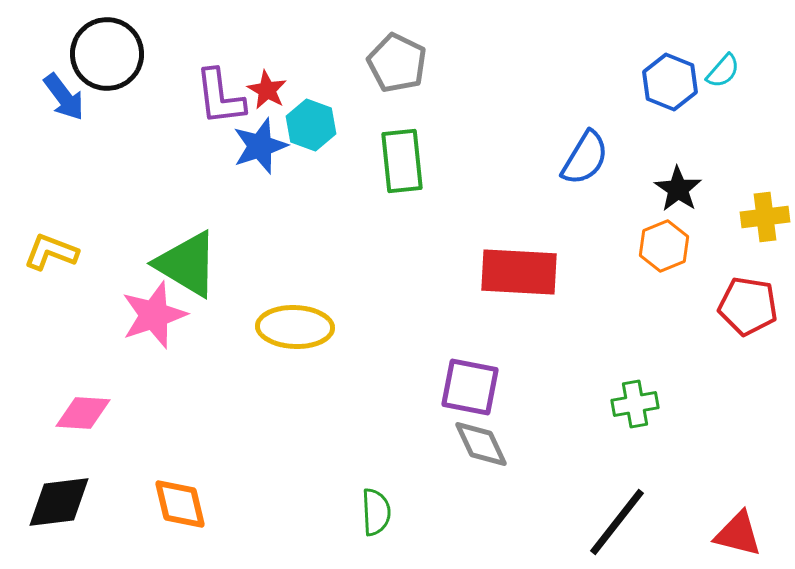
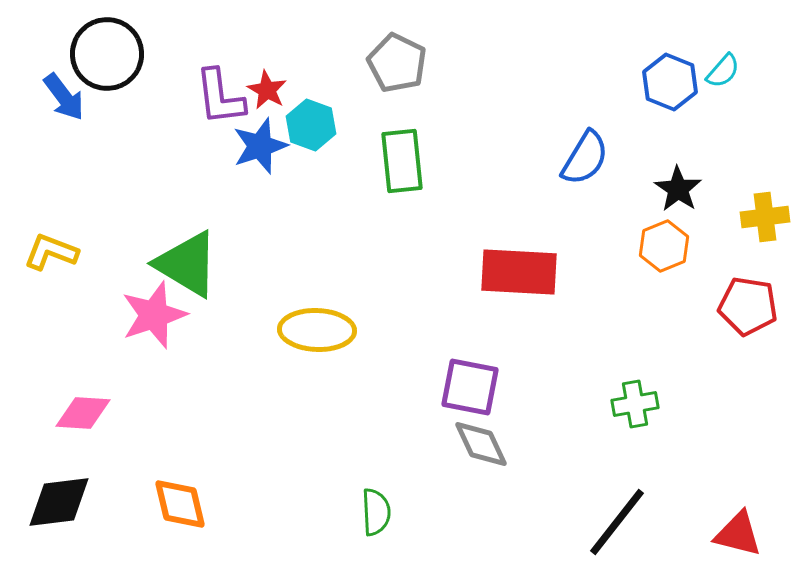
yellow ellipse: moved 22 px right, 3 px down
